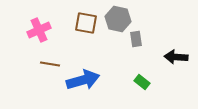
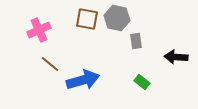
gray hexagon: moved 1 px left, 1 px up
brown square: moved 1 px right, 4 px up
gray rectangle: moved 2 px down
brown line: rotated 30 degrees clockwise
